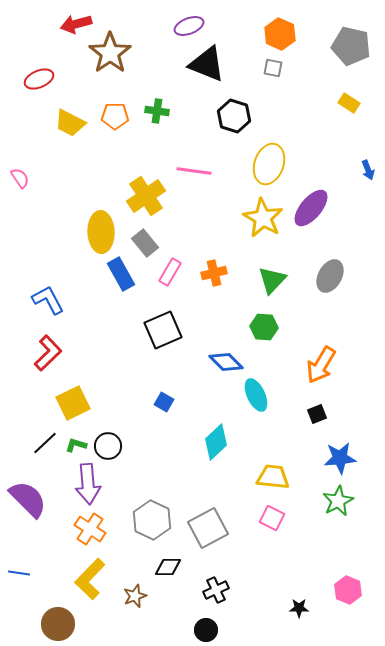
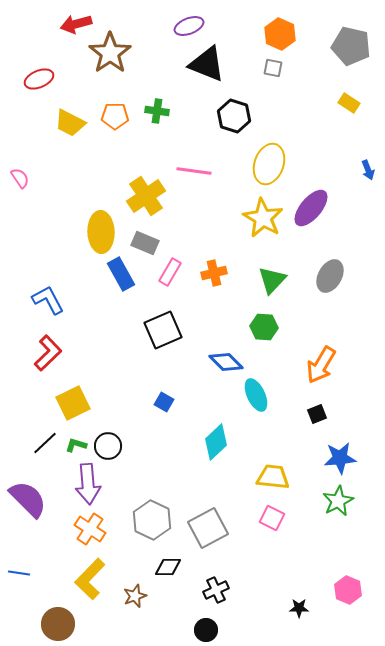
gray rectangle at (145, 243): rotated 28 degrees counterclockwise
